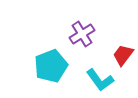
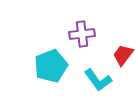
purple cross: rotated 25 degrees clockwise
cyan L-shape: moved 2 px left
